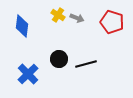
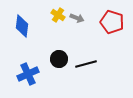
blue cross: rotated 20 degrees clockwise
